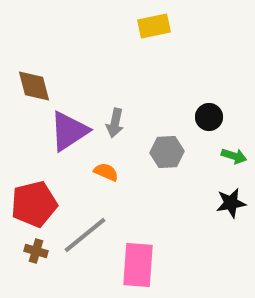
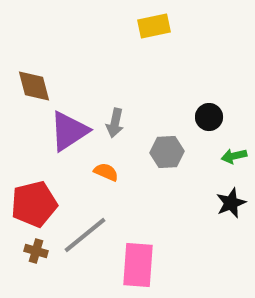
green arrow: rotated 150 degrees clockwise
black star: rotated 12 degrees counterclockwise
